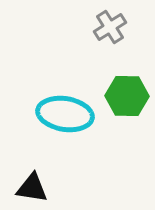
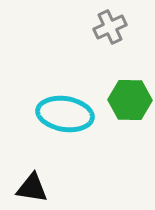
gray cross: rotated 8 degrees clockwise
green hexagon: moved 3 px right, 4 px down
